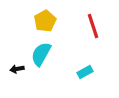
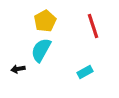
cyan semicircle: moved 4 px up
black arrow: moved 1 px right
